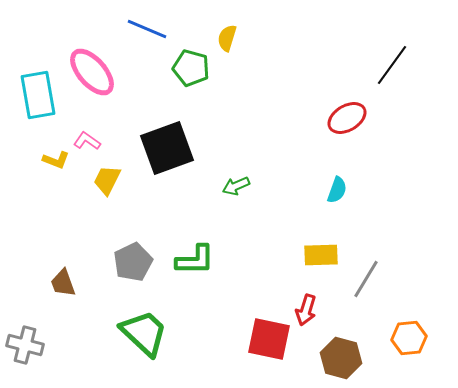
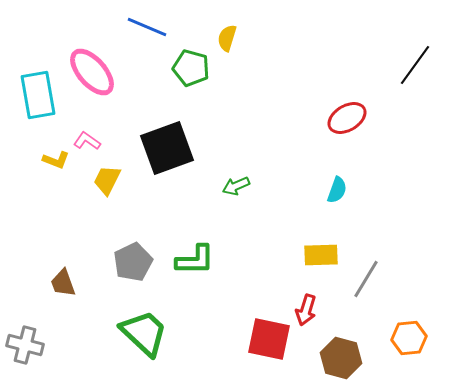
blue line: moved 2 px up
black line: moved 23 px right
